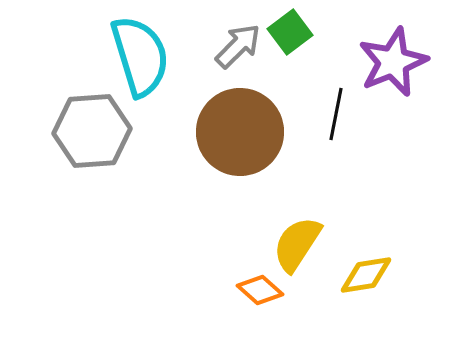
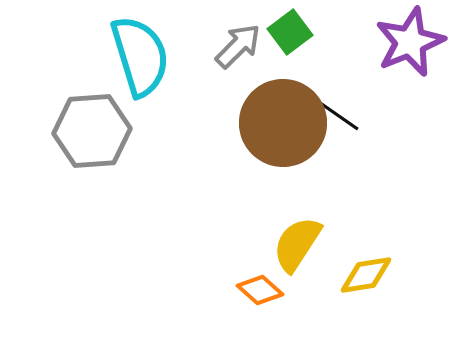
purple star: moved 17 px right, 20 px up
black line: rotated 66 degrees counterclockwise
brown circle: moved 43 px right, 9 px up
